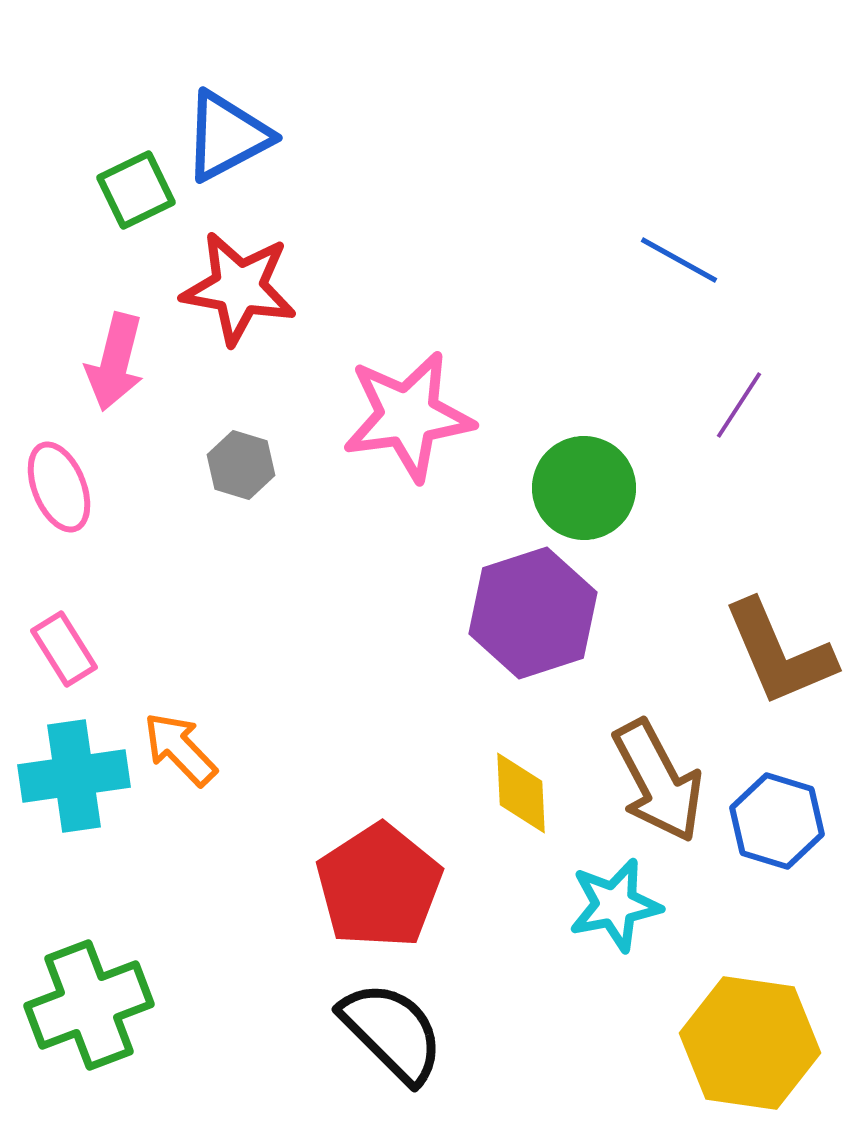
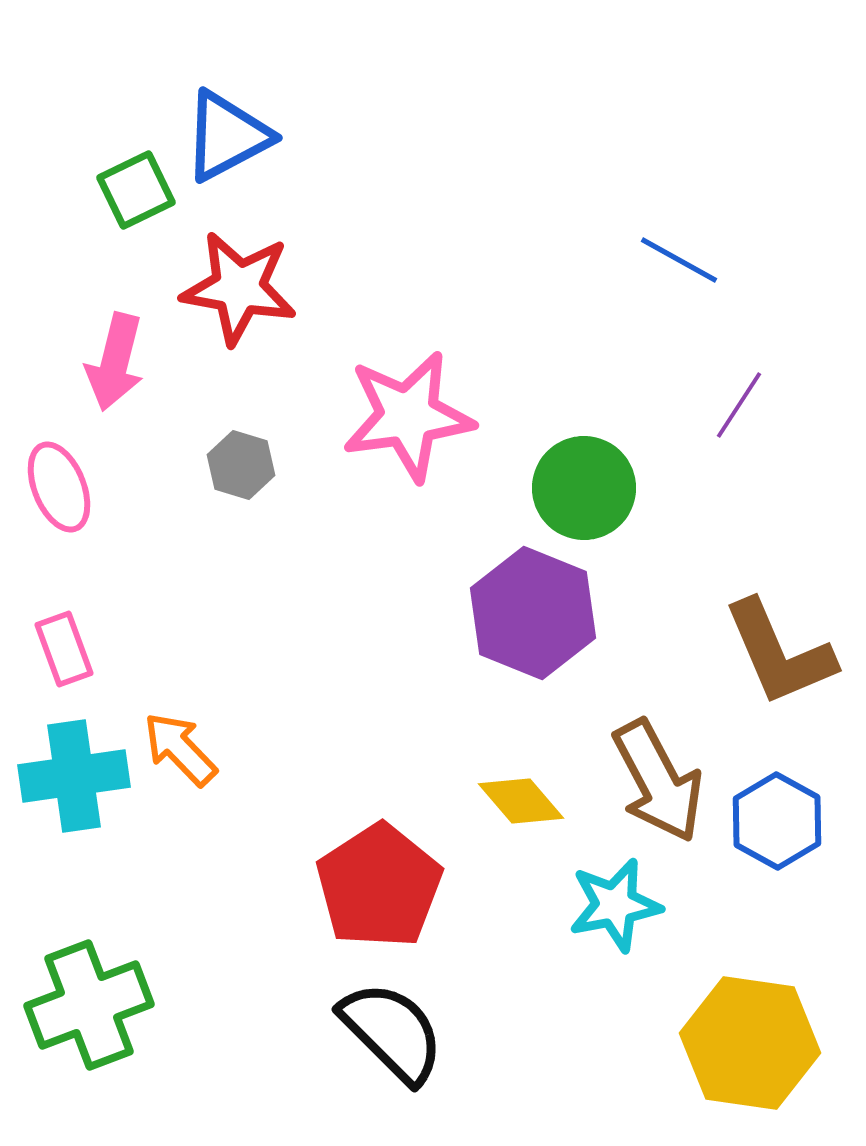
purple hexagon: rotated 20 degrees counterclockwise
pink rectangle: rotated 12 degrees clockwise
yellow diamond: moved 8 px down; rotated 38 degrees counterclockwise
blue hexagon: rotated 12 degrees clockwise
